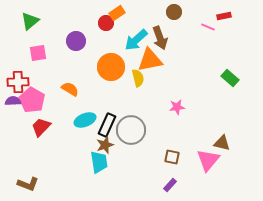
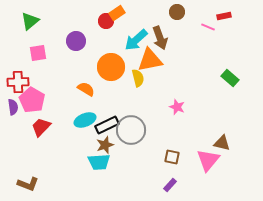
brown circle: moved 3 px right
red circle: moved 2 px up
orange semicircle: moved 16 px right
purple semicircle: moved 6 px down; rotated 84 degrees clockwise
pink star: rotated 28 degrees clockwise
black rectangle: rotated 40 degrees clockwise
cyan trapezoid: rotated 95 degrees clockwise
